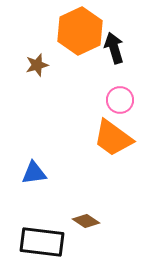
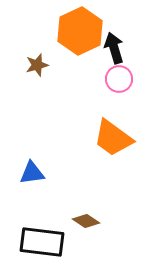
pink circle: moved 1 px left, 21 px up
blue triangle: moved 2 px left
